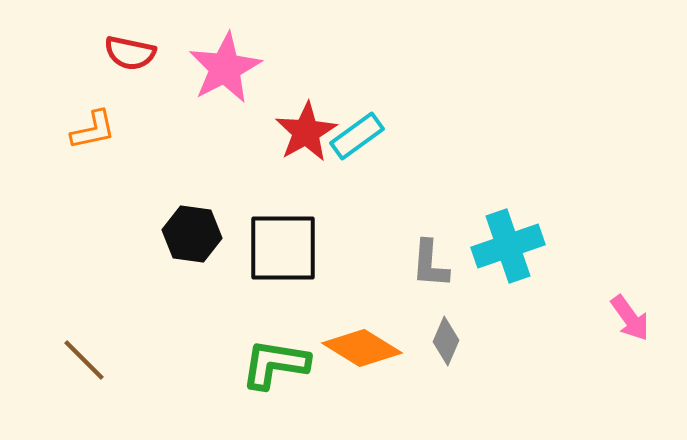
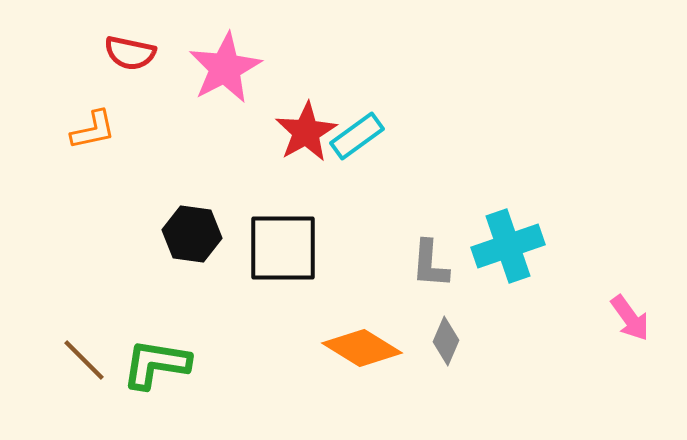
green L-shape: moved 119 px left
